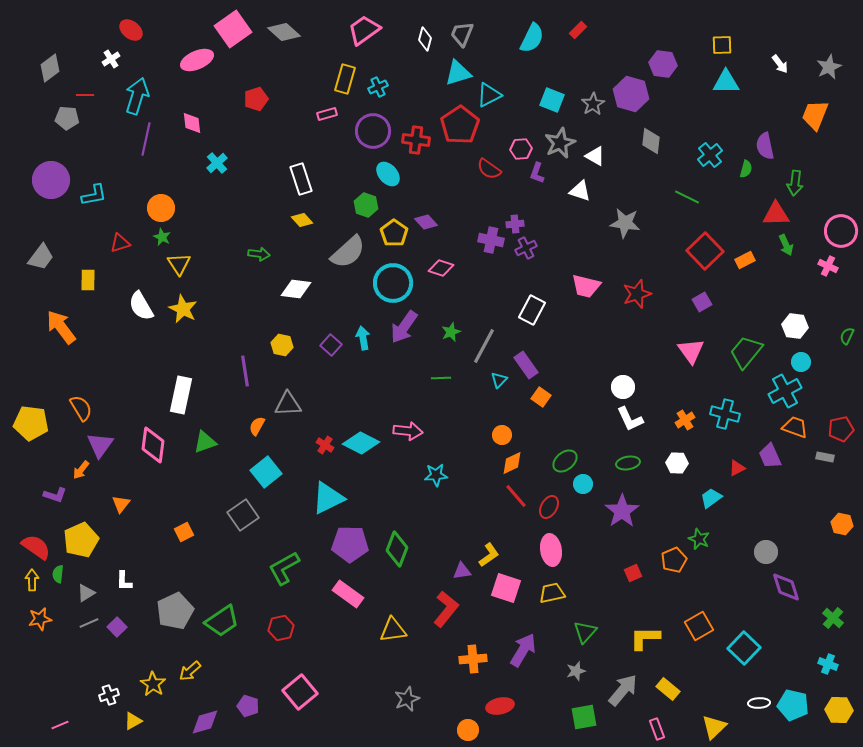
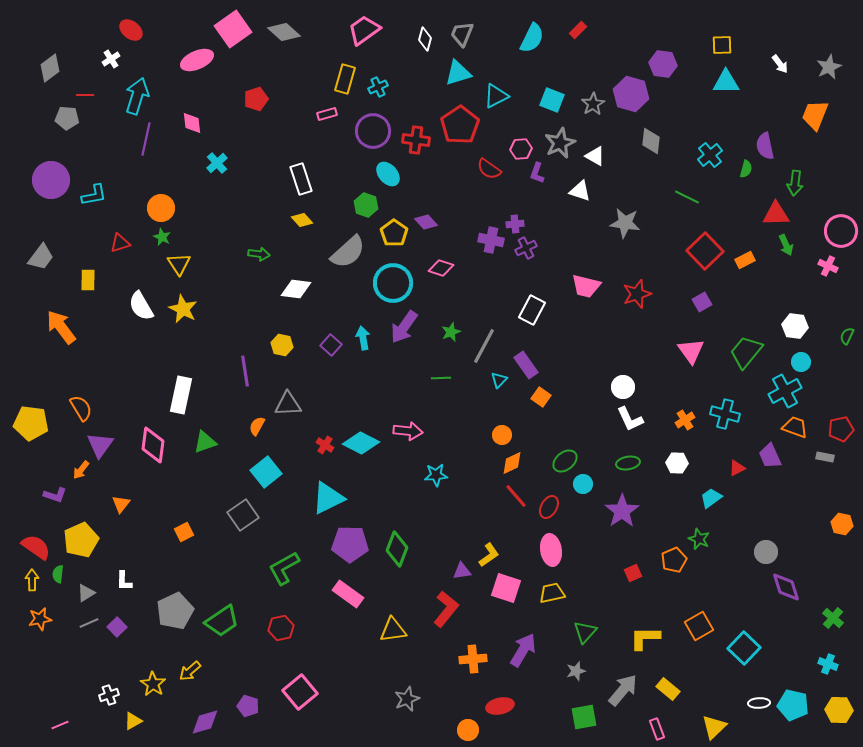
cyan triangle at (489, 95): moved 7 px right, 1 px down
